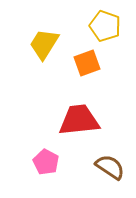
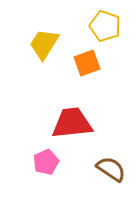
red trapezoid: moved 7 px left, 3 px down
pink pentagon: rotated 20 degrees clockwise
brown semicircle: moved 1 px right, 2 px down
